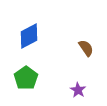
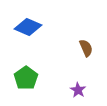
blue diamond: moved 1 px left, 9 px up; rotated 52 degrees clockwise
brown semicircle: rotated 12 degrees clockwise
